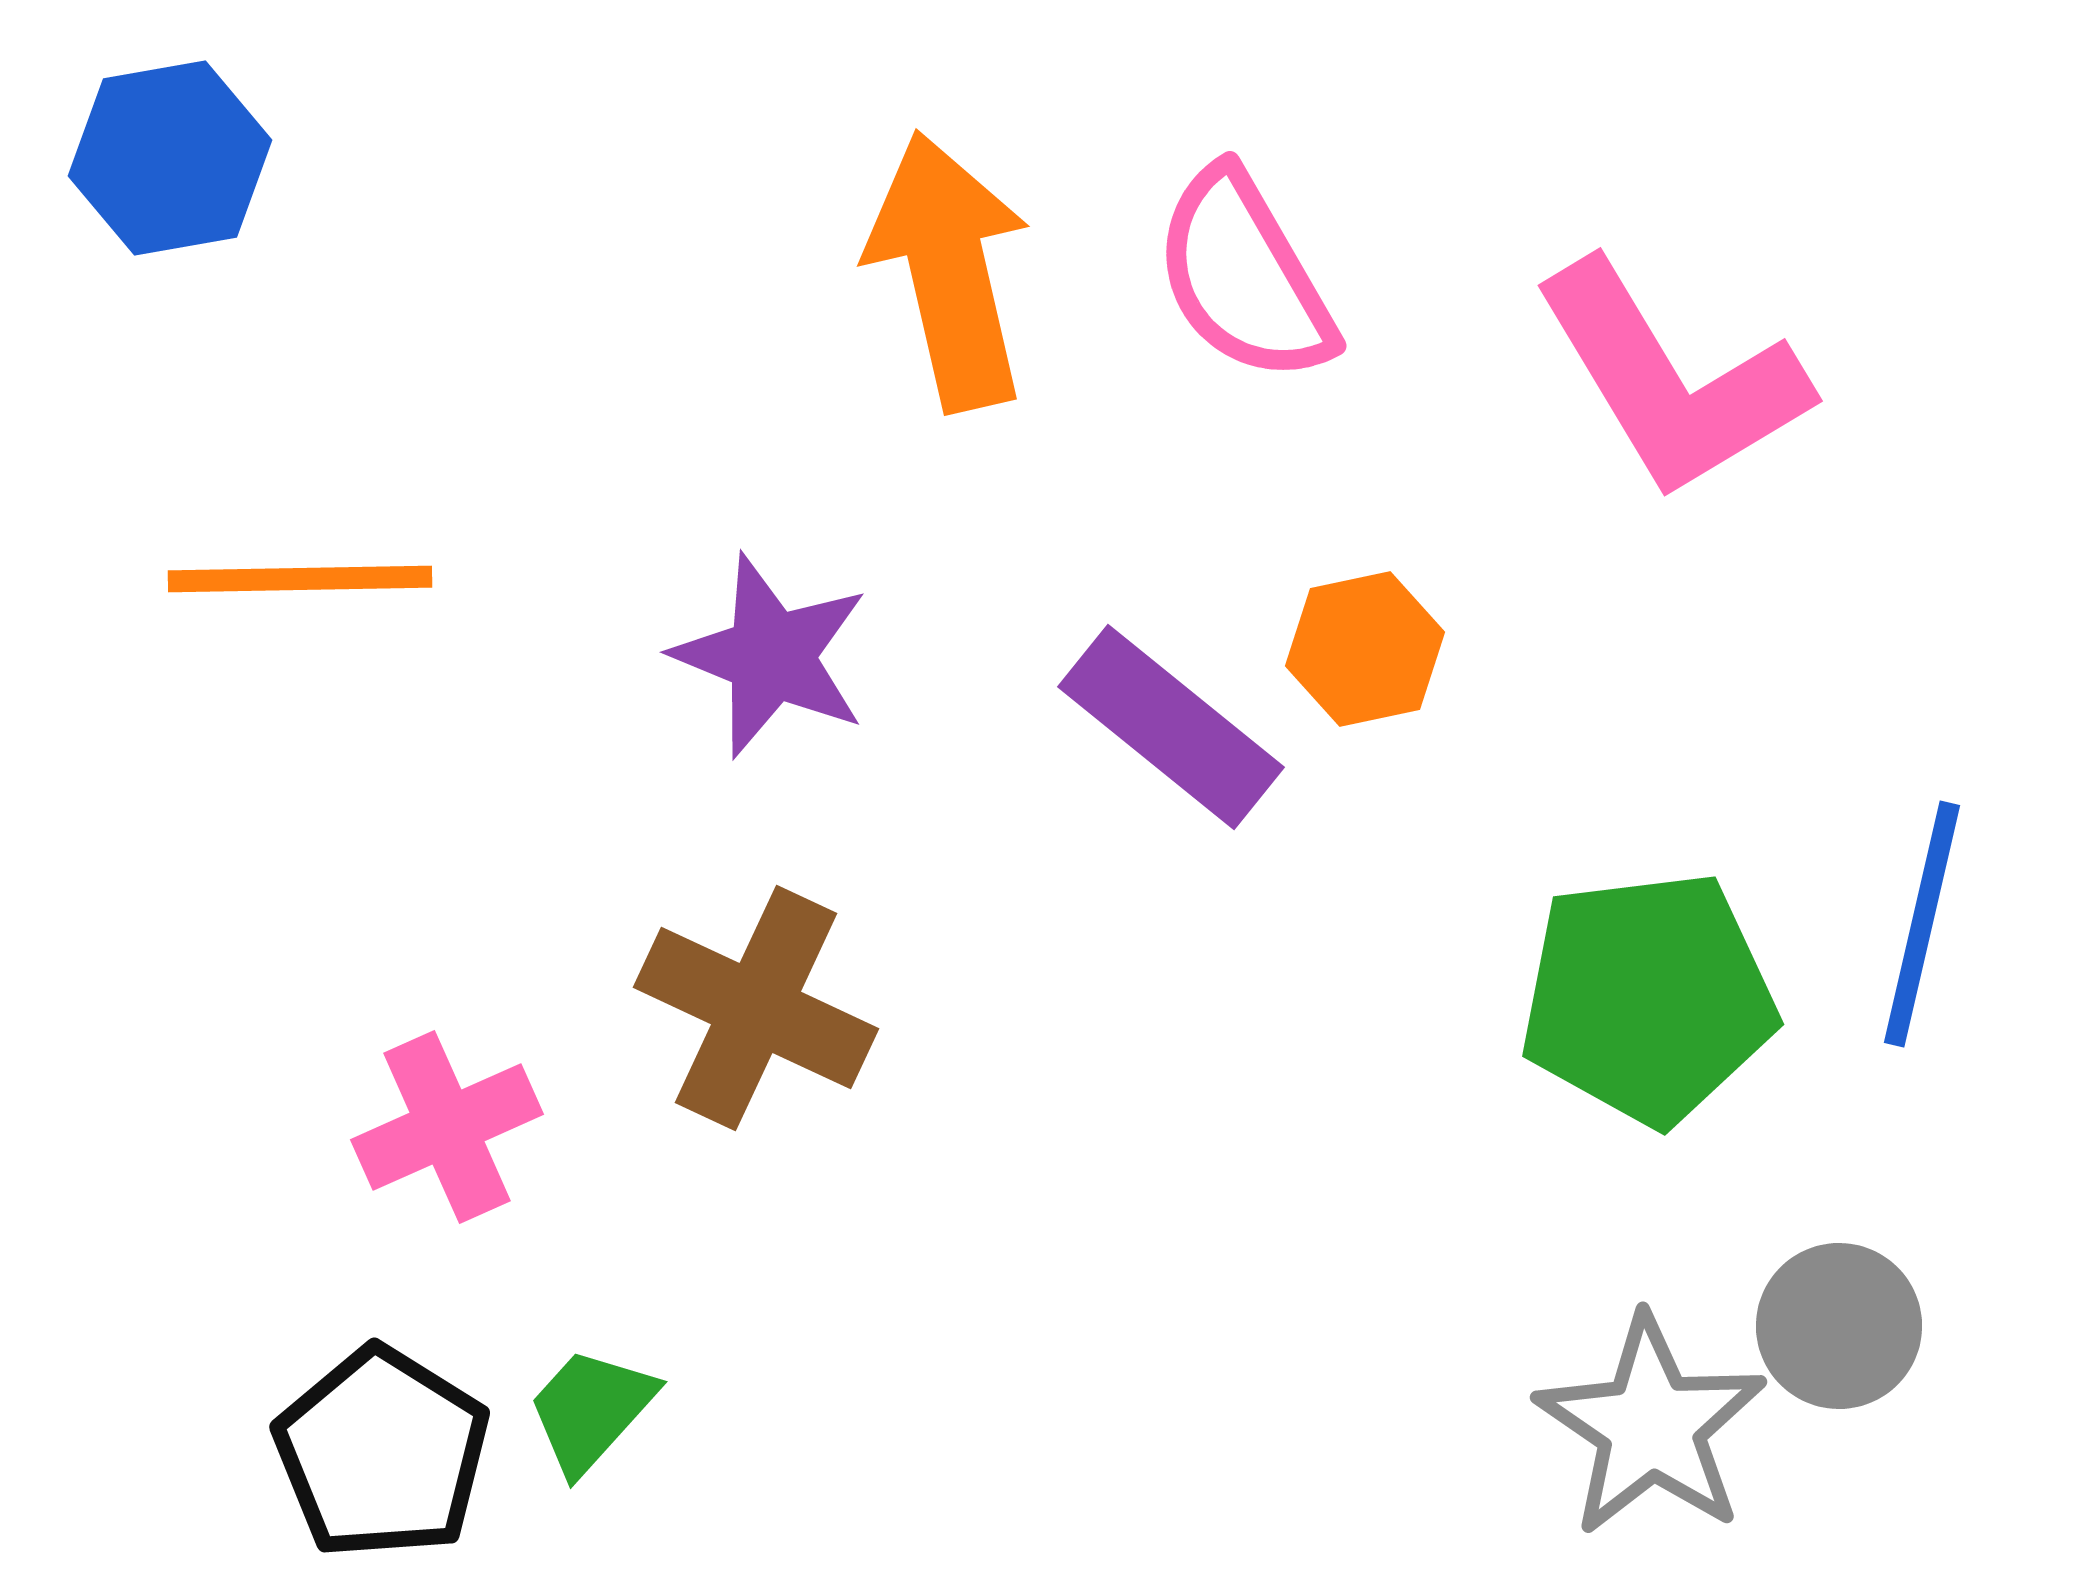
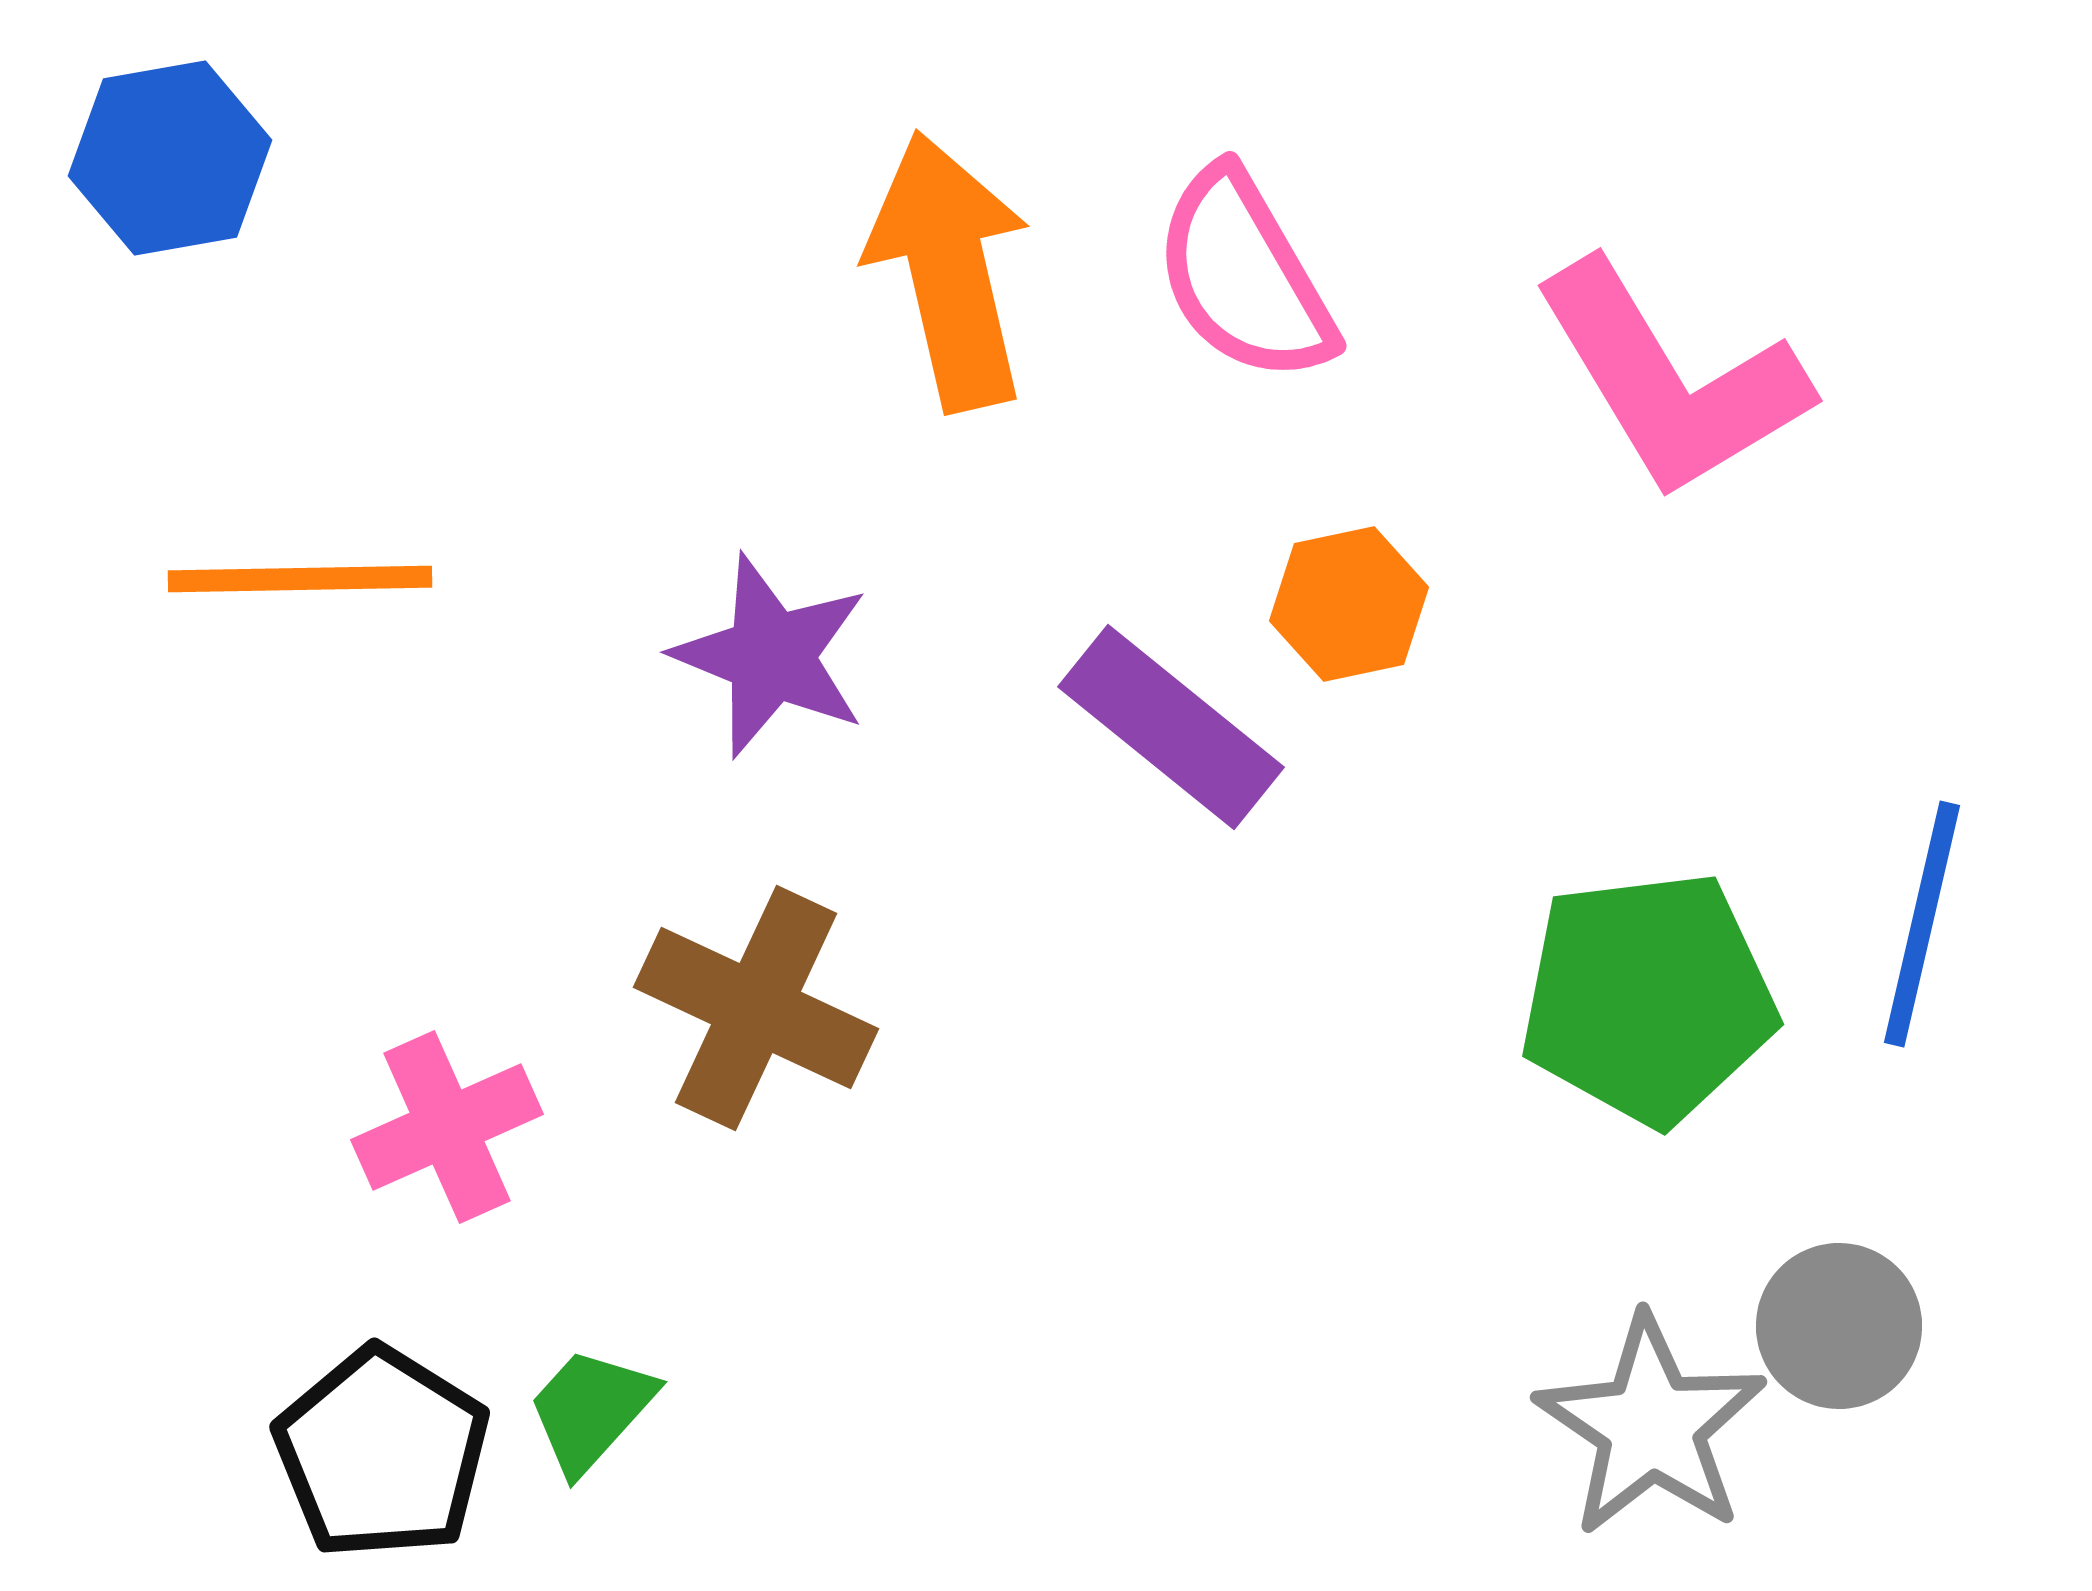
orange hexagon: moved 16 px left, 45 px up
